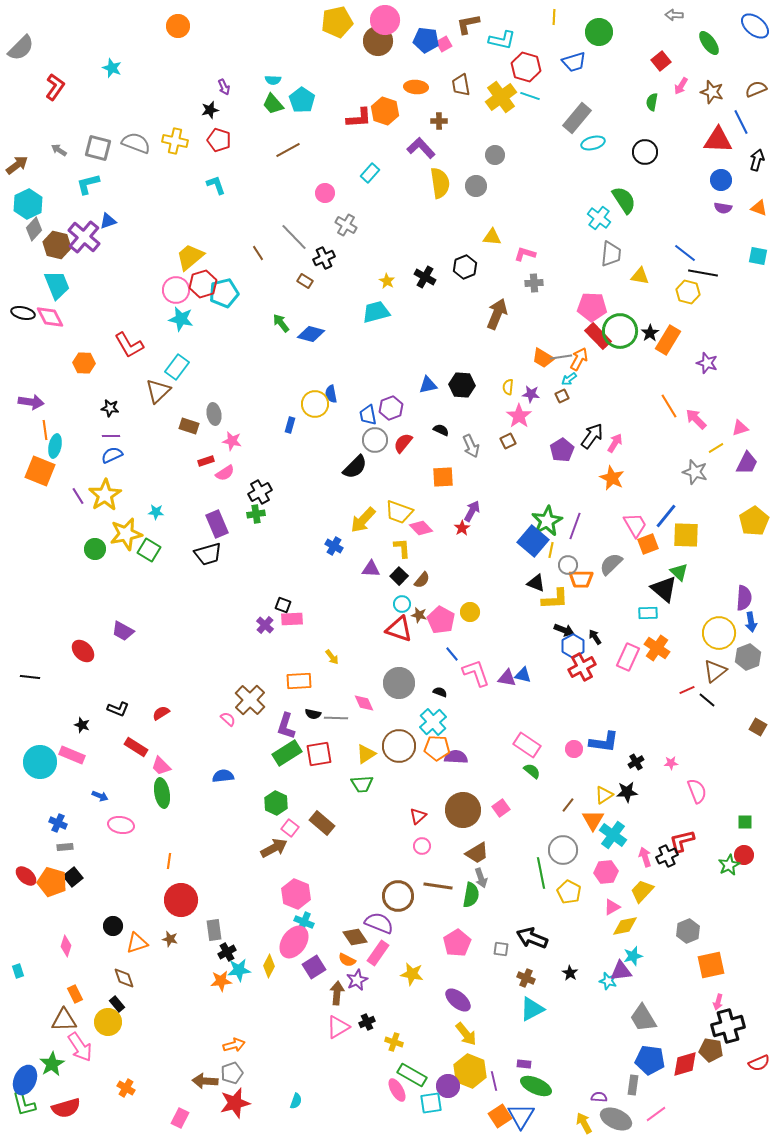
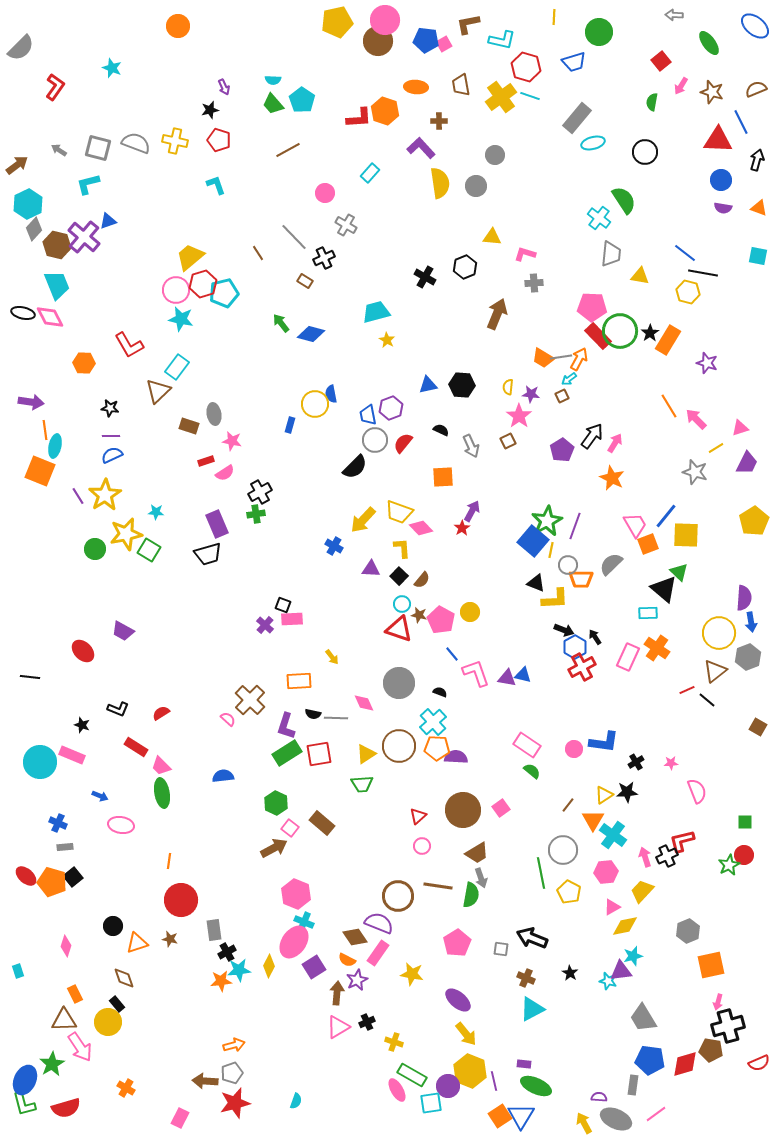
yellow star at (387, 281): moved 59 px down
blue hexagon at (573, 646): moved 2 px right, 1 px down
